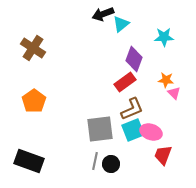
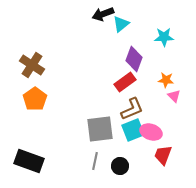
brown cross: moved 1 px left, 17 px down
pink triangle: moved 3 px down
orange pentagon: moved 1 px right, 2 px up
black circle: moved 9 px right, 2 px down
